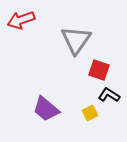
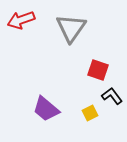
gray triangle: moved 5 px left, 12 px up
red square: moved 1 px left
black L-shape: moved 3 px right, 1 px down; rotated 20 degrees clockwise
